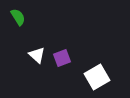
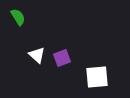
white square: rotated 25 degrees clockwise
